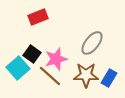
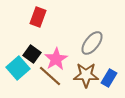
red rectangle: rotated 48 degrees counterclockwise
pink star: rotated 15 degrees counterclockwise
